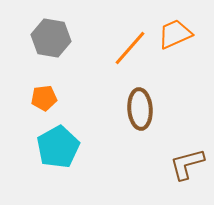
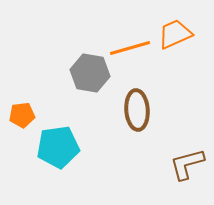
gray hexagon: moved 39 px right, 35 px down
orange line: rotated 33 degrees clockwise
orange pentagon: moved 22 px left, 17 px down
brown ellipse: moved 3 px left, 1 px down
cyan pentagon: rotated 21 degrees clockwise
